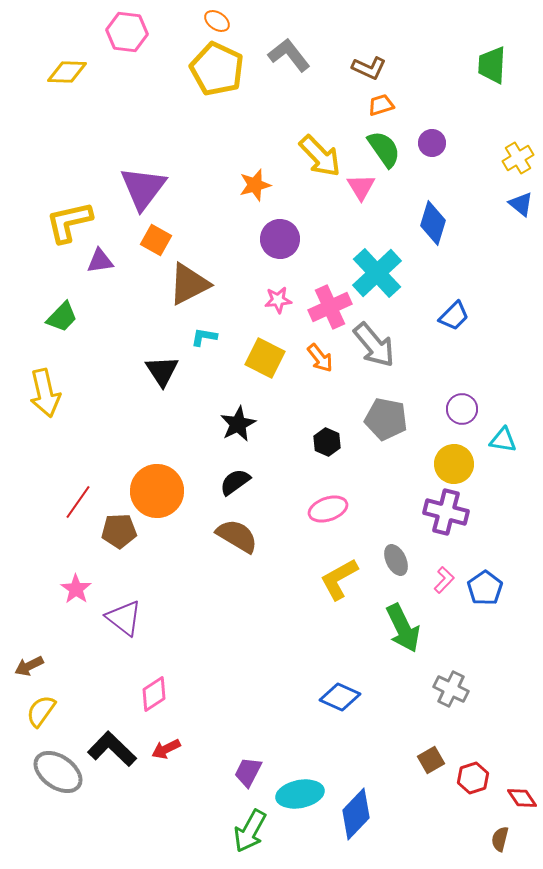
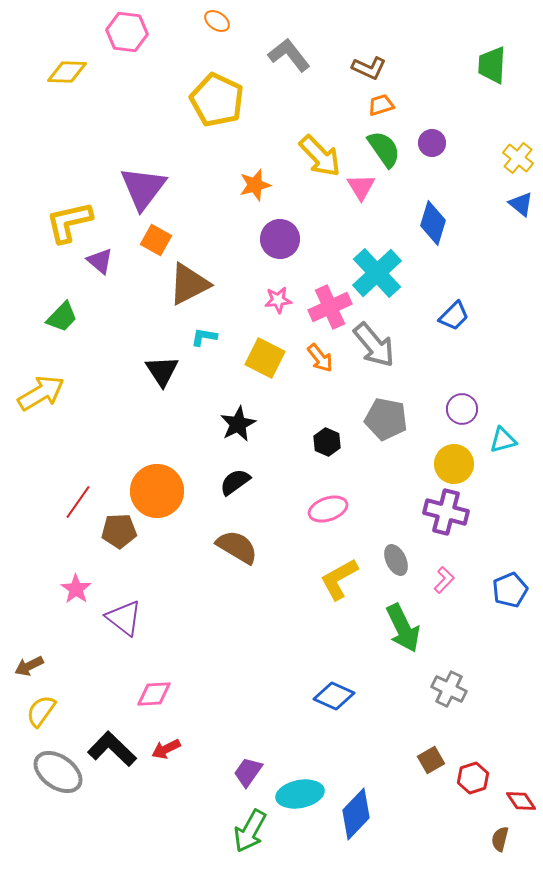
yellow pentagon at (217, 69): moved 31 px down
yellow cross at (518, 158): rotated 20 degrees counterclockwise
purple triangle at (100, 261): rotated 48 degrees clockwise
yellow arrow at (45, 393): moved 4 px left; rotated 108 degrees counterclockwise
cyan triangle at (503, 440): rotated 24 degrees counterclockwise
brown semicircle at (237, 536): moved 11 px down
blue pentagon at (485, 588): moved 25 px right, 2 px down; rotated 12 degrees clockwise
gray cross at (451, 689): moved 2 px left
pink diamond at (154, 694): rotated 30 degrees clockwise
blue diamond at (340, 697): moved 6 px left, 1 px up
purple trapezoid at (248, 772): rotated 8 degrees clockwise
red diamond at (522, 798): moved 1 px left, 3 px down
